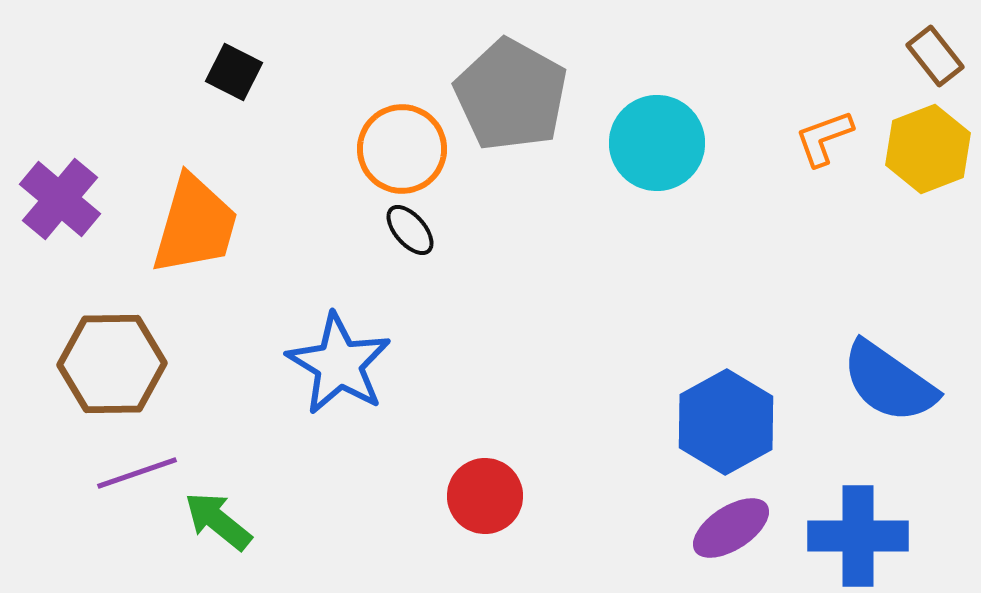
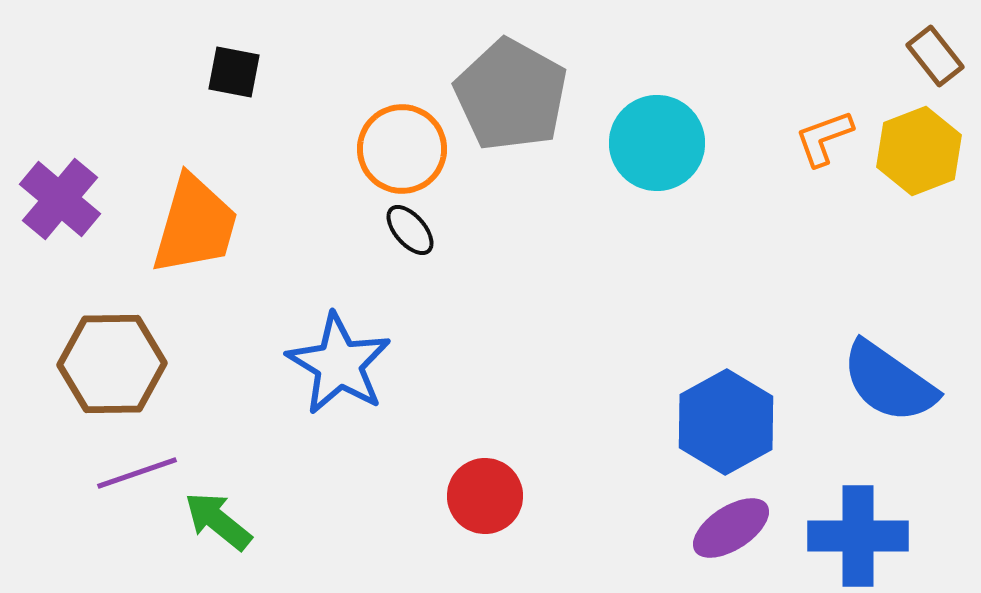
black square: rotated 16 degrees counterclockwise
yellow hexagon: moved 9 px left, 2 px down
